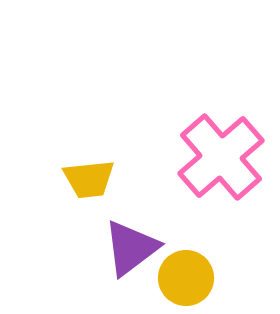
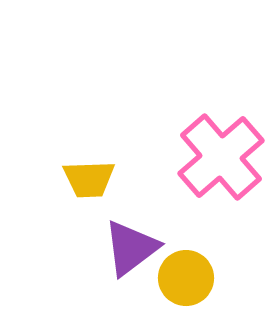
yellow trapezoid: rotated 4 degrees clockwise
